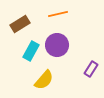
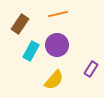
brown rectangle: rotated 24 degrees counterclockwise
yellow semicircle: moved 10 px right
